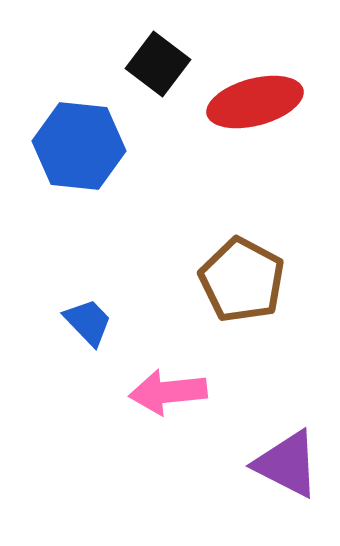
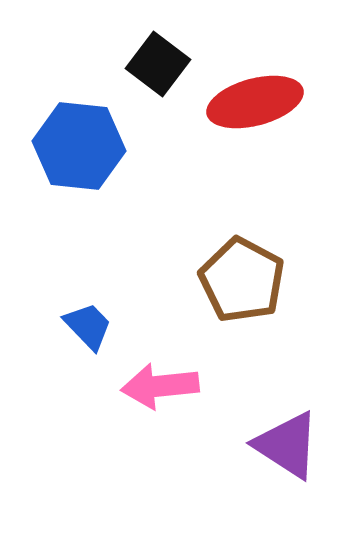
blue trapezoid: moved 4 px down
pink arrow: moved 8 px left, 6 px up
purple triangle: moved 19 px up; rotated 6 degrees clockwise
